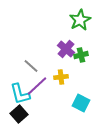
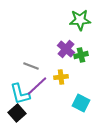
green star: rotated 25 degrees clockwise
gray line: rotated 21 degrees counterclockwise
black square: moved 2 px left, 1 px up
